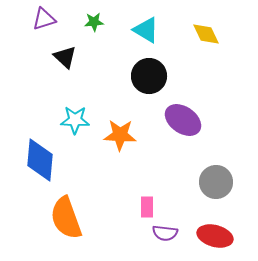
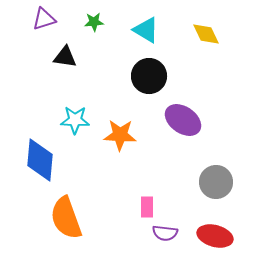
black triangle: rotated 35 degrees counterclockwise
